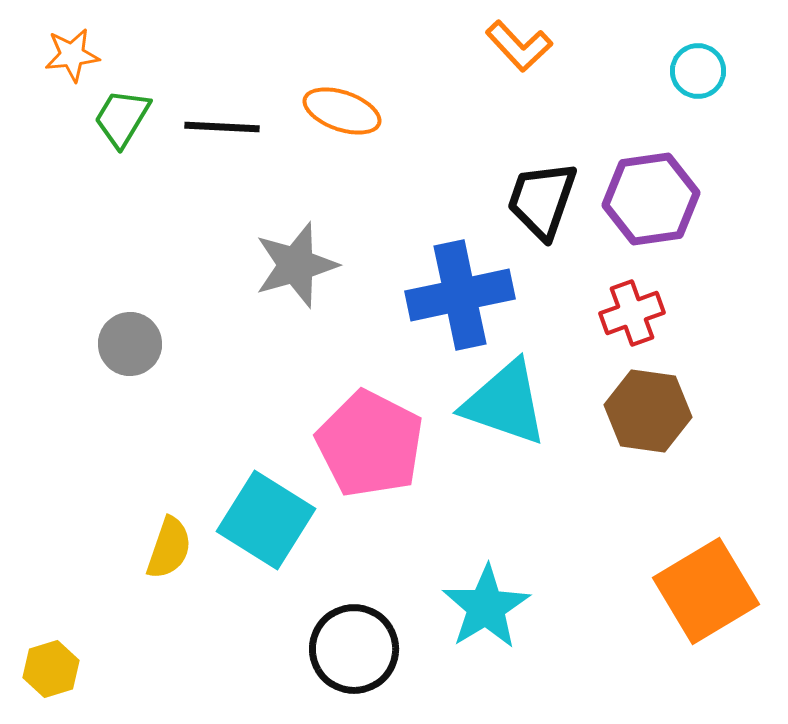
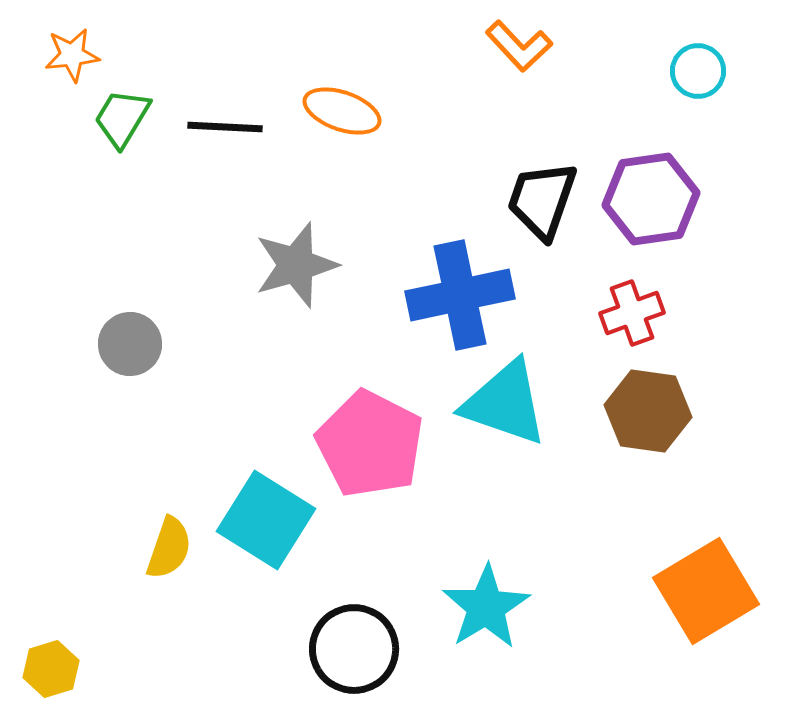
black line: moved 3 px right
